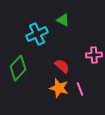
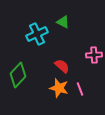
green triangle: moved 2 px down
green diamond: moved 7 px down
